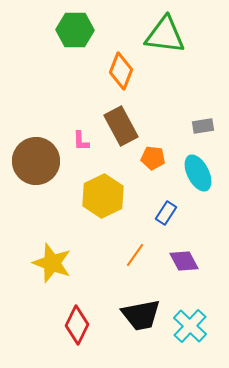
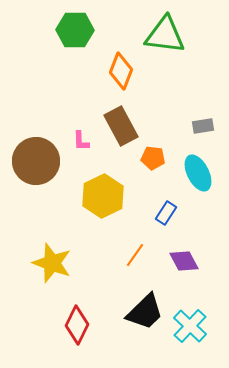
black trapezoid: moved 4 px right, 3 px up; rotated 33 degrees counterclockwise
